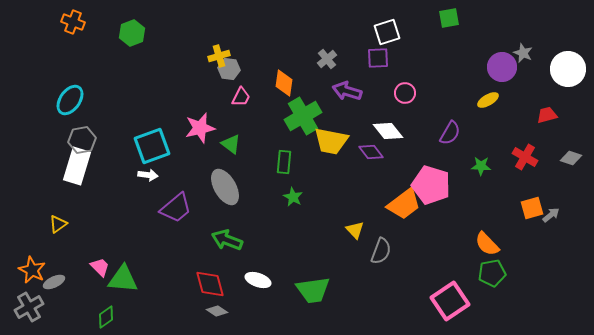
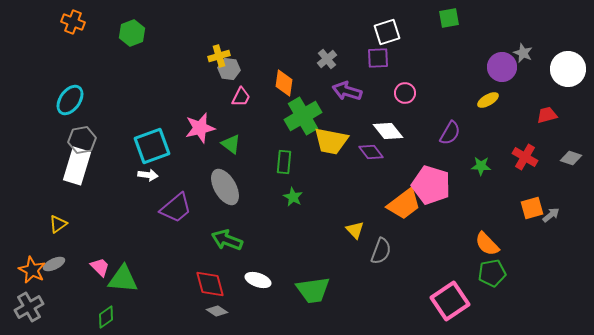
gray ellipse at (54, 282): moved 18 px up
